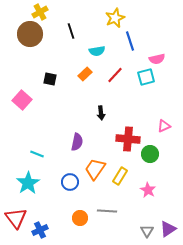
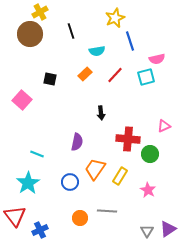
red triangle: moved 1 px left, 2 px up
